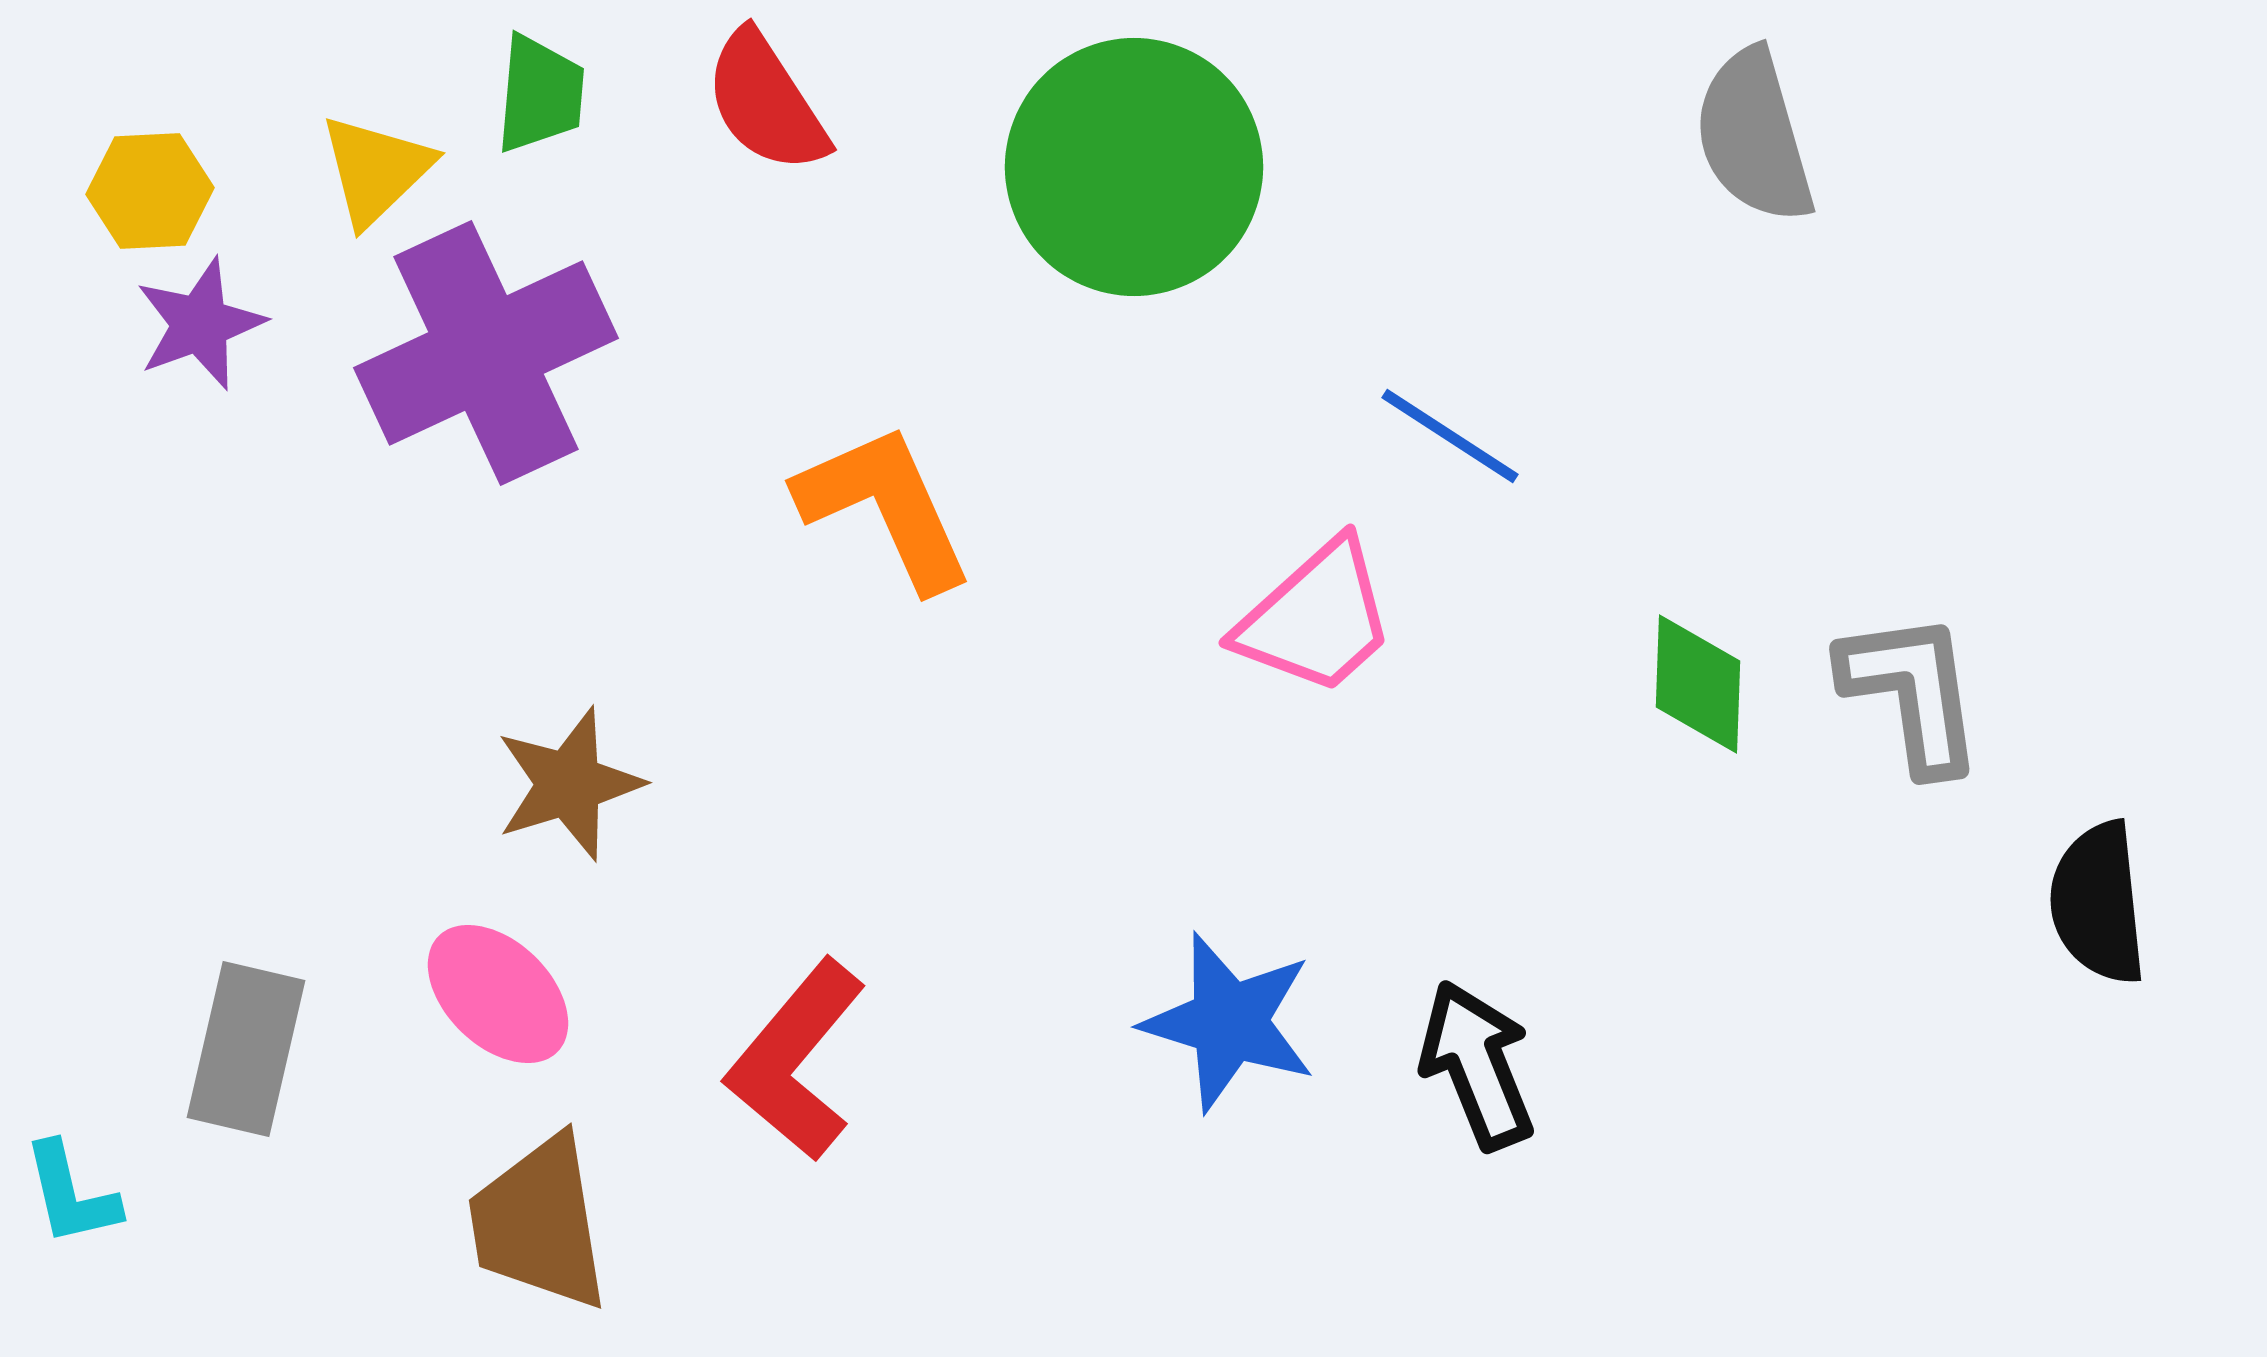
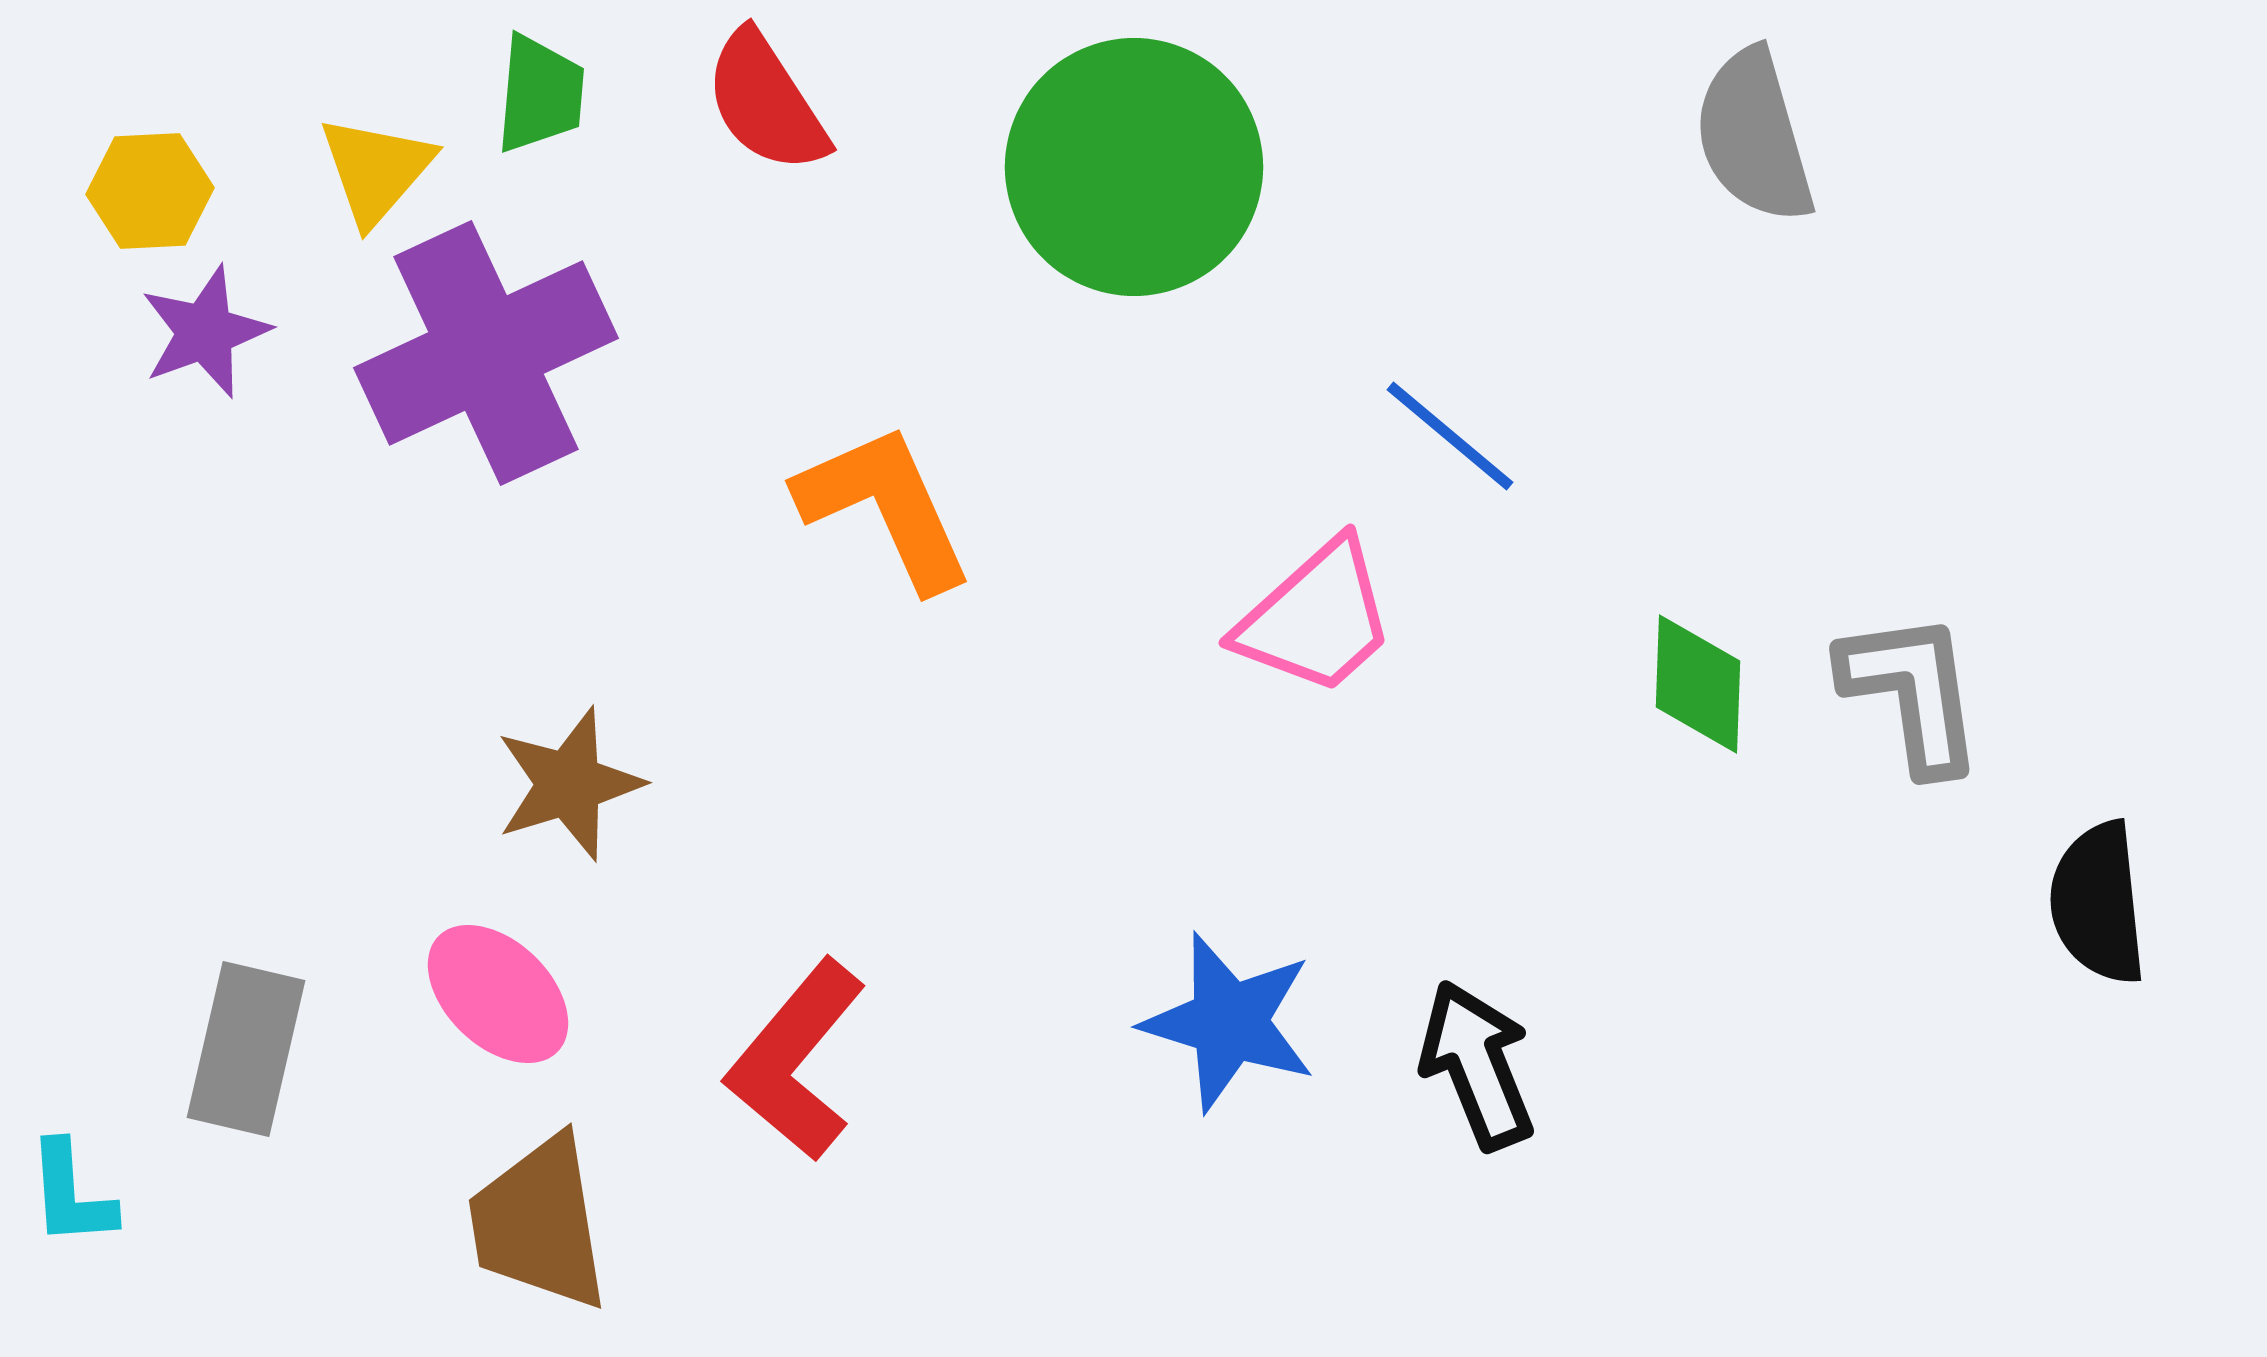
yellow triangle: rotated 5 degrees counterclockwise
purple star: moved 5 px right, 8 px down
blue line: rotated 7 degrees clockwise
cyan L-shape: rotated 9 degrees clockwise
